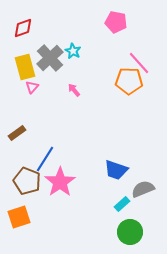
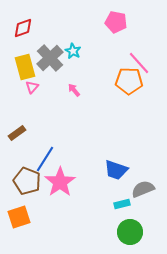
cyan rectangle: rotated 28 degrees clockwise
